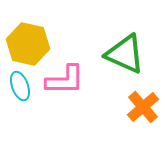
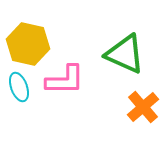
cyan ellipse: moved 1 px left, 1 px down
